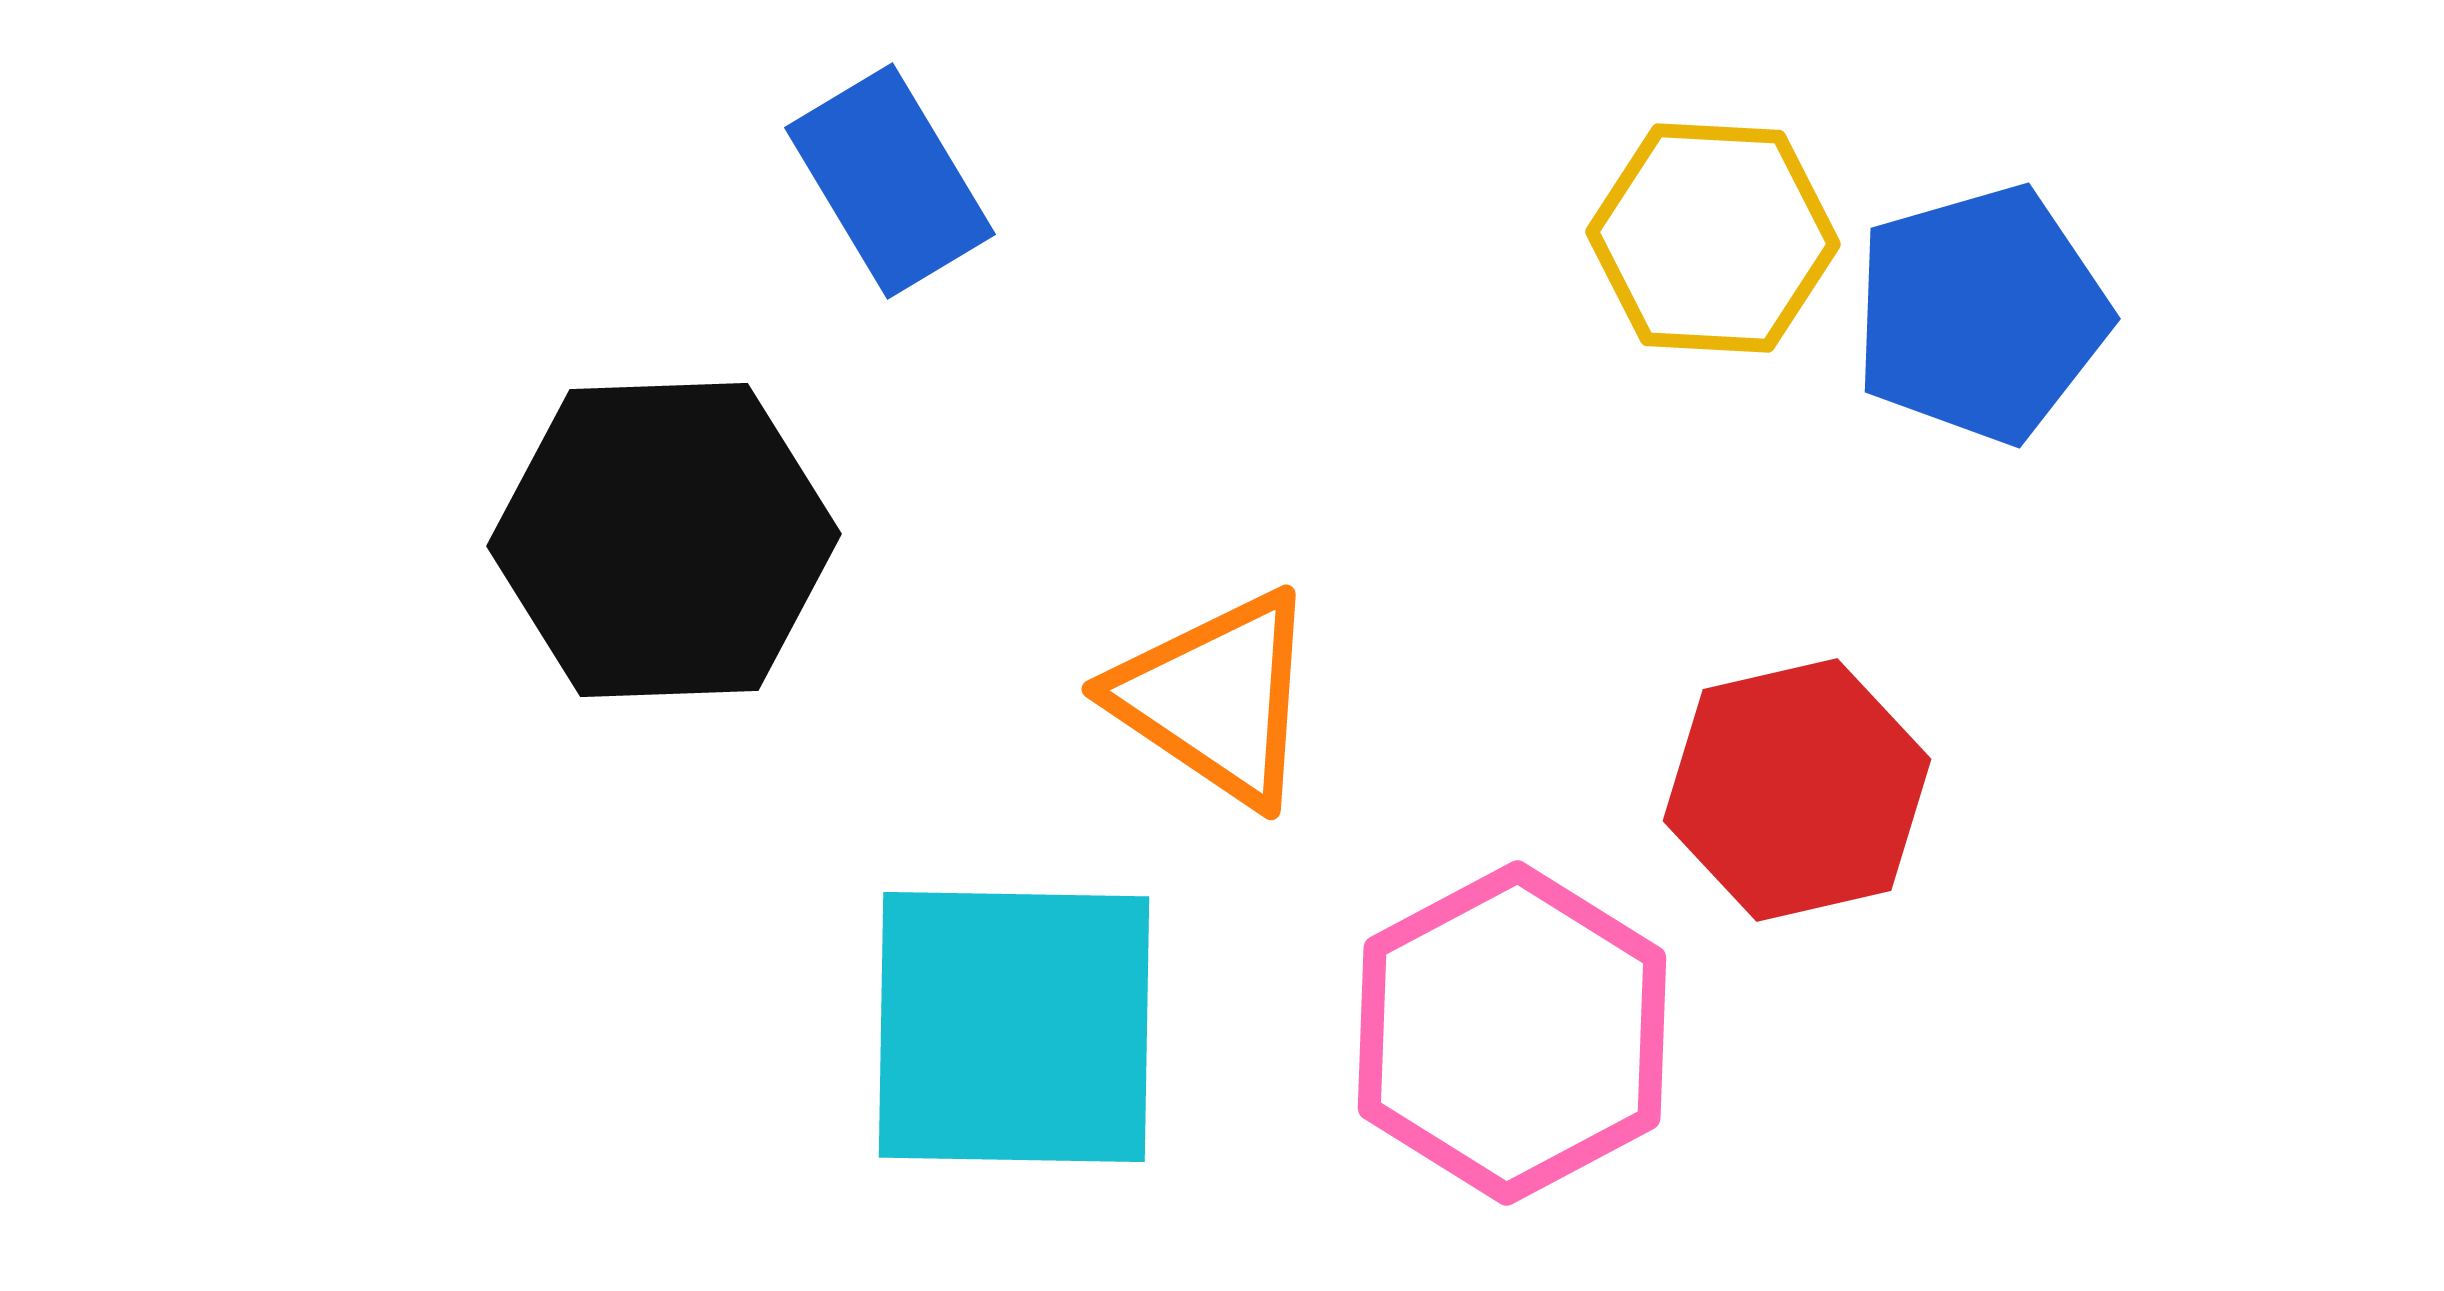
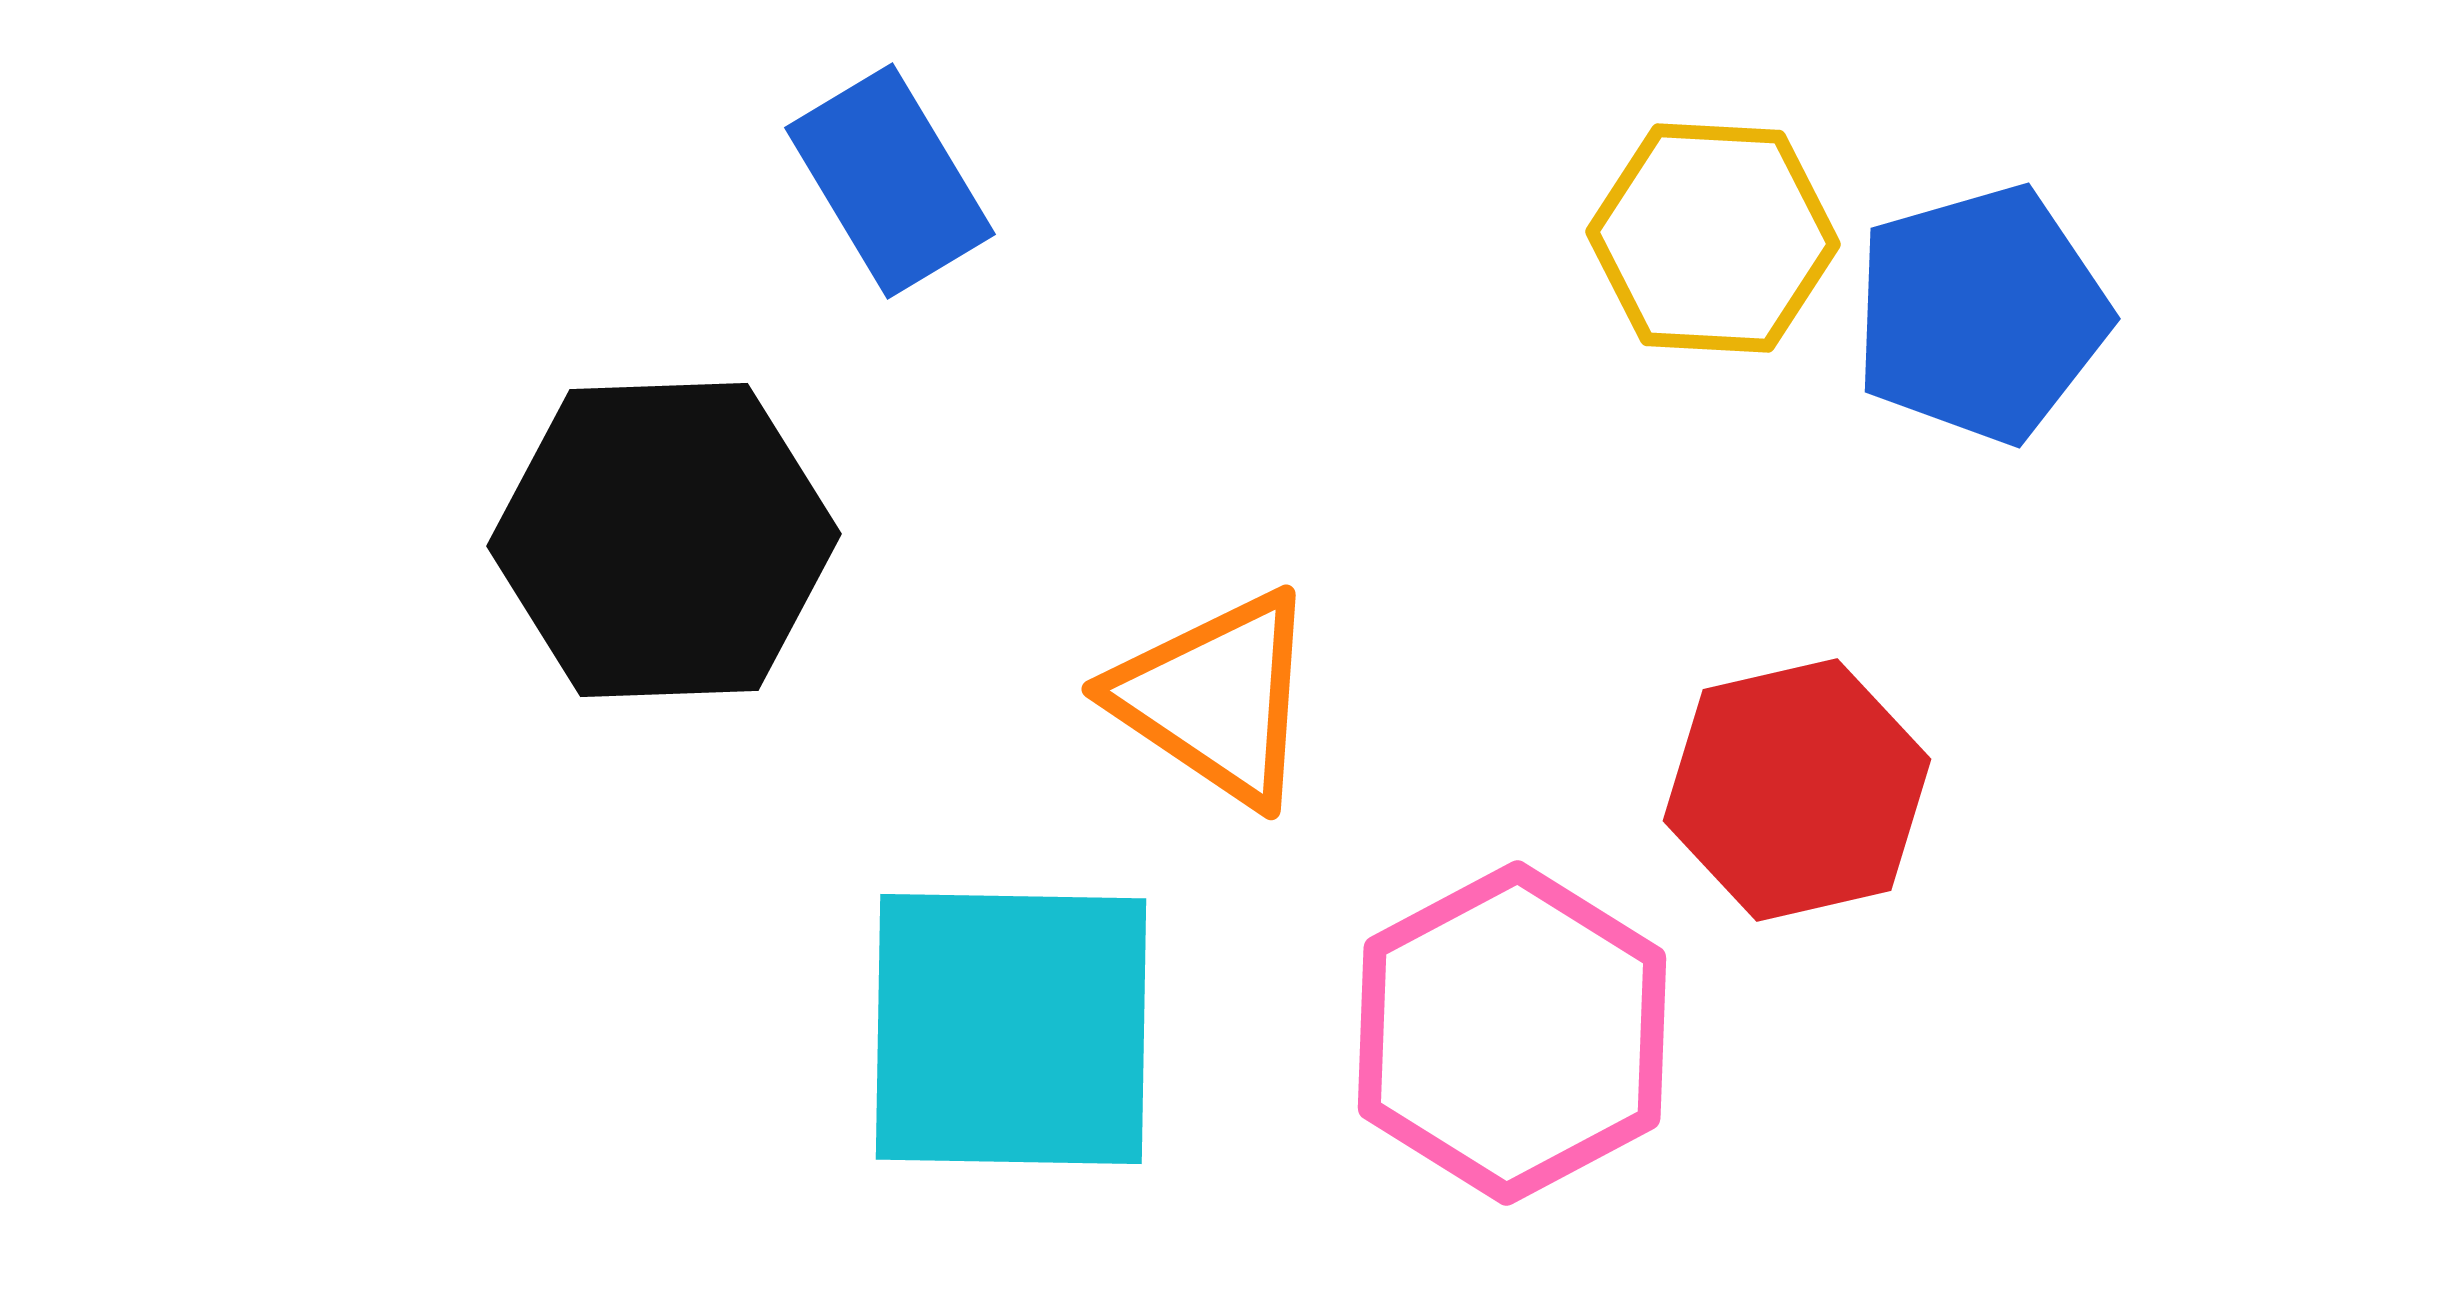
cyan square: moved 3 px left, 2 px down
